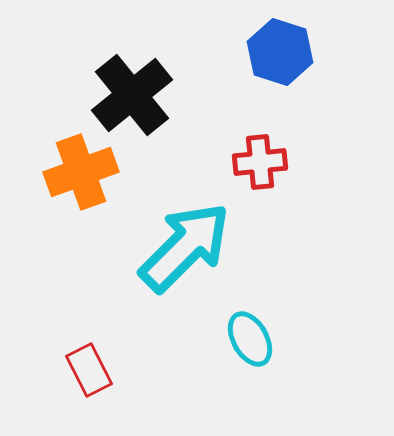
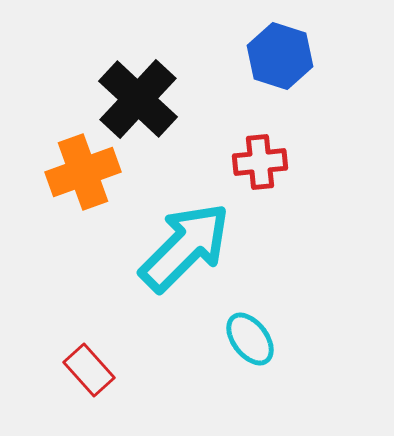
blue hexagon: moved 4 px down
black cross: moved 6 px right, 4 px down; rotated 8 degrees counterclockwise
orange cross: moved 2 px right
cyan ellipse: rotated 8 degrees counterclockwise
red rectangle: rotated 15 degrees counterclockwise
